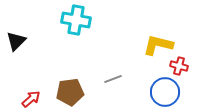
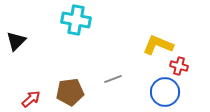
yellow L-shape: rotated 8 degrees clockwise
